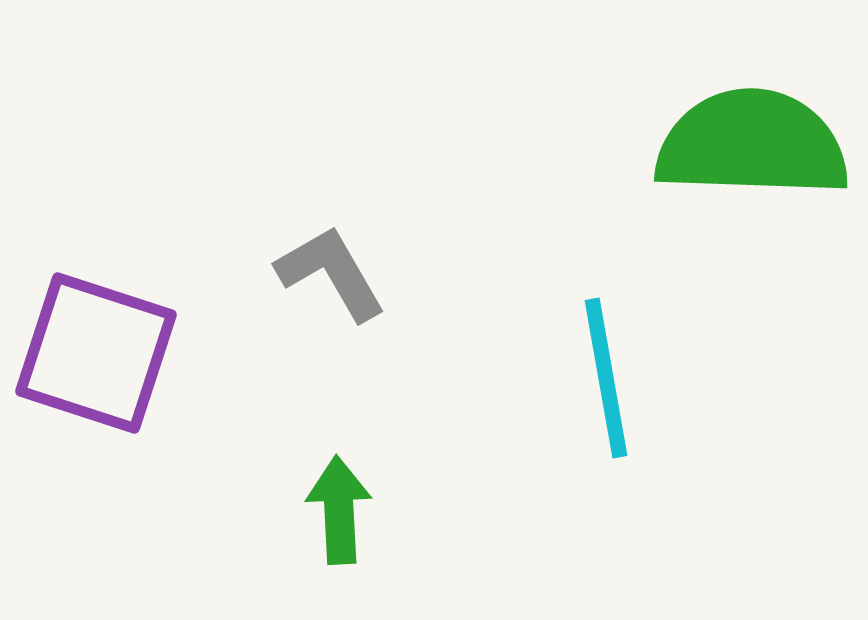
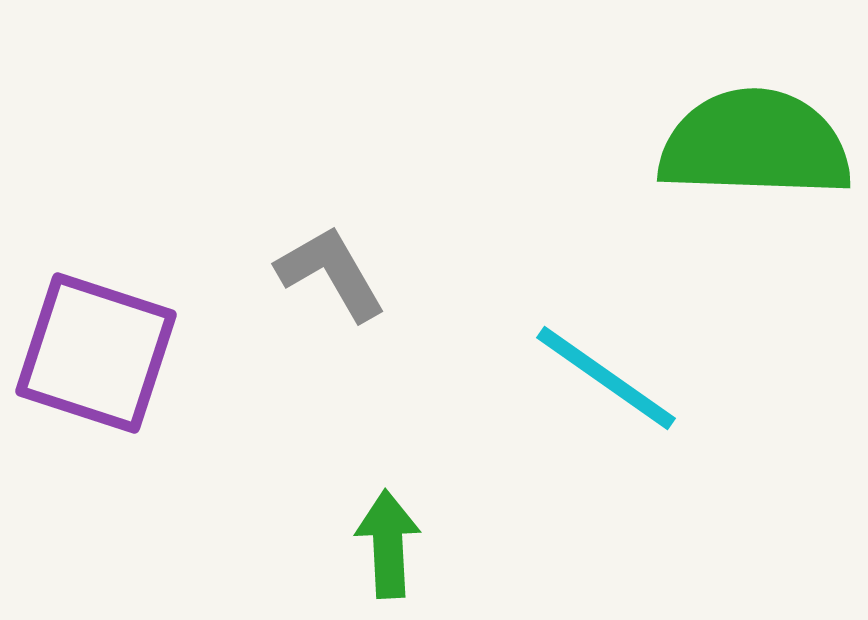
green semicircle: moved 3 px right
cyan line: rotated 45 degrees counterclockwise
green arrow: moved 49 px right, 34 px down
